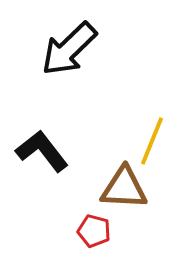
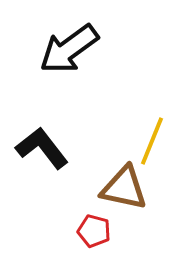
black arrow: rotated 8 degrees clockwise
black L-shape: moved 3 px up
brown triangle: rotated 9 degrees clockwise
